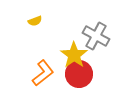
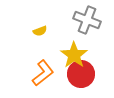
yellow semicircle: moved 5 px right, 10 px down
gray cross: moved 9 px left, 16 px up; rotated 8 degrees counterclockwise
red circle: moved 2 px right
